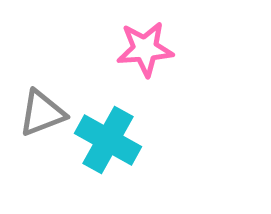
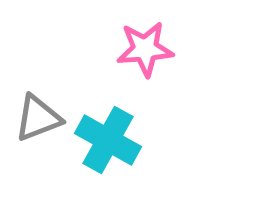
gray triangle: moved 4 px left, 5 px down
